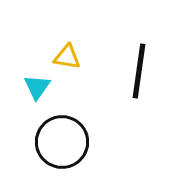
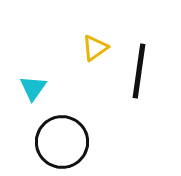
yellow triangle: moved 28 px right, 9 px up; rotated 44 degrees counterclockwise
cyan triangle: moved 4 px left, 1 px down
